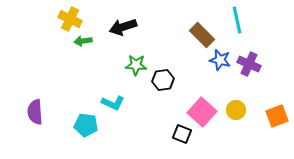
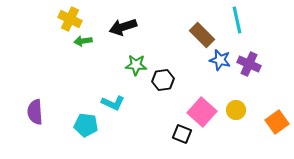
orange square: moved 6 px down; rotated 15 degrees counterclockwise
